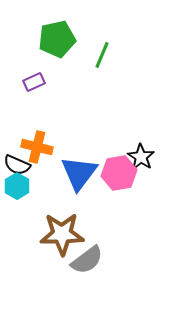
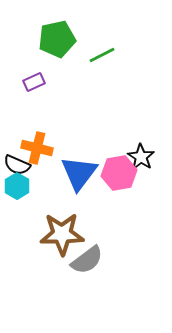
green line: rotated 40 degrees clockwise
orange cross: moved 1 px down
